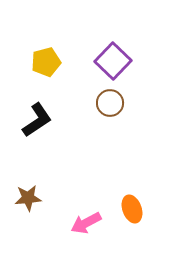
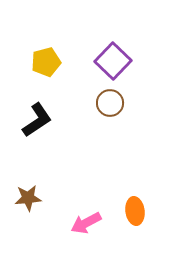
orange ellipse: moved 3 px right, 2 px down; rotated 12 degrees clockwise
